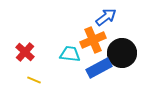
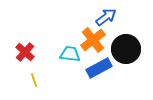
orange cross: rotated 15 degrees counterclockwise
black circle: moved 4 px right, 4 px up
yellow line: rotated 48 degrees clockwise
